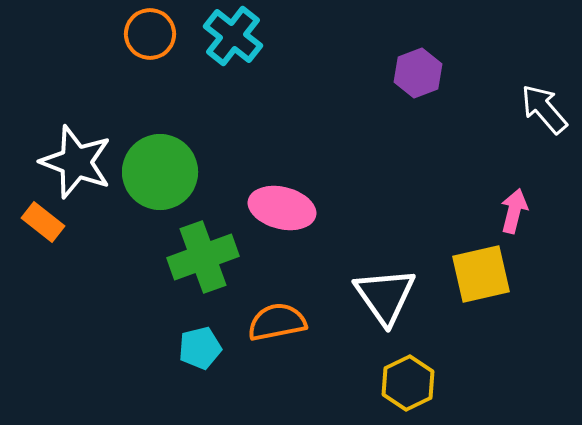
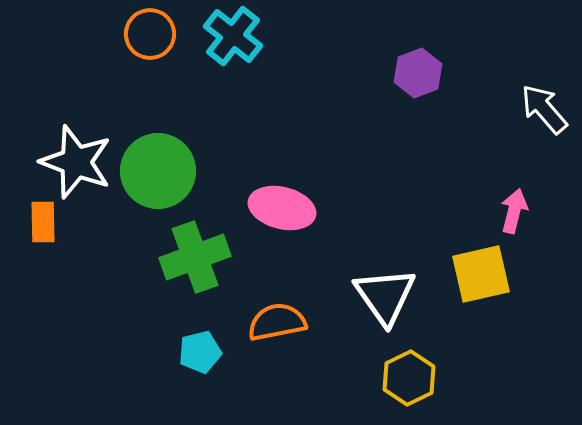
green circle: moved 2 px left, 1 px up
orange rectangle: rotated 51 degrees clockwise
green cross: moved 8 px left
cyan pentagon: moved 4 px down
yellow hexagon: moved 1 px right, 5 px up
